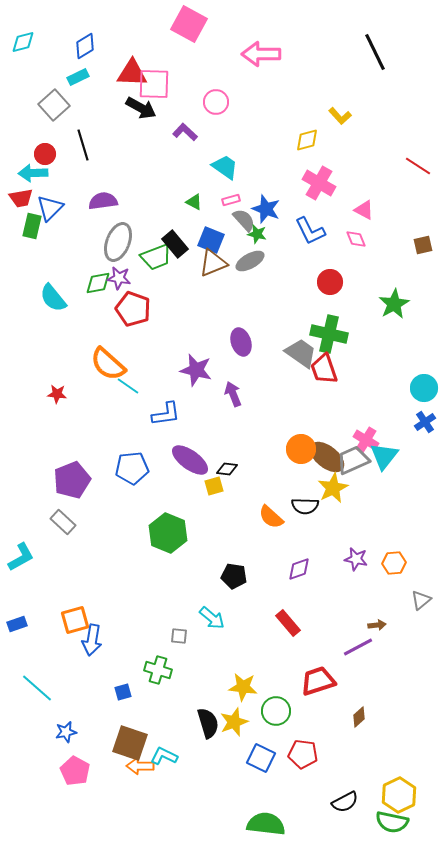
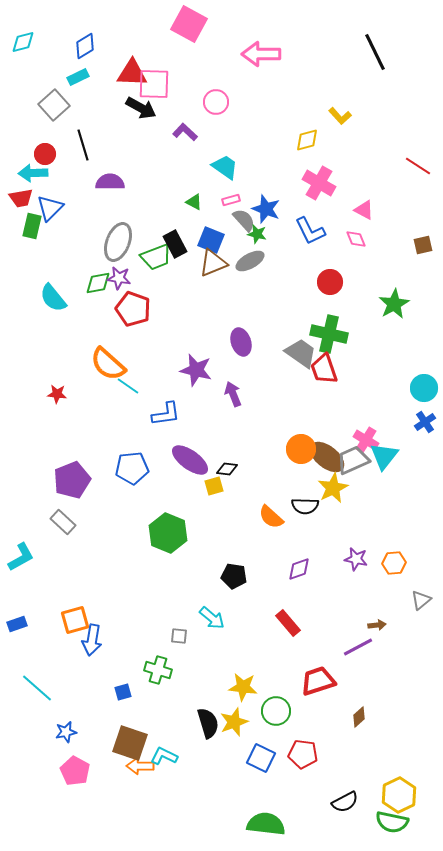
purple semicircle at (103, 201): moved 7 px right, 19 px up; rotated 8 degrees clockwise
black rectangle at (175, 244): rotated 12 degrees clockwise
